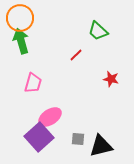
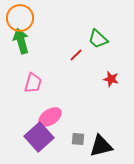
green trapezoid: moved 8 px down
